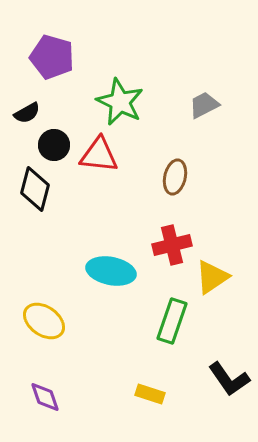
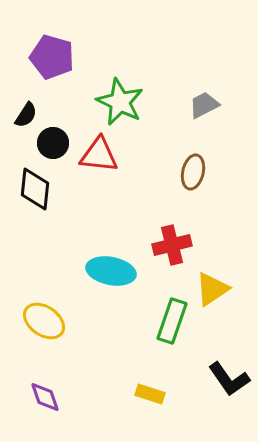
black semicircle: moved 1 px left, 2 px down; rotated 28 degrees counterclockwise
black circle: moved 1 px left, 2 px up
brown ellipse: moved 18 px right, 5 px up
black diamond: rotated 9 degrees counterclockwise
yellow triangle: moved 12 px down
